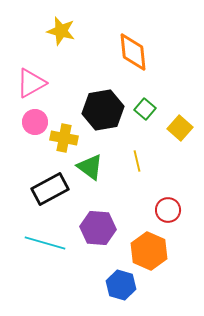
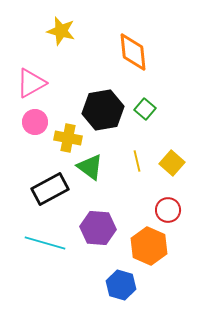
yellow square: moved 8 px left, 35 px down
yellow cross: moved 4 px right
orange hexagon: moved 5 px up
